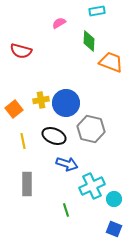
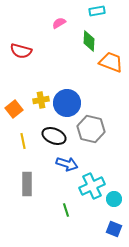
blue circle: moved 1 px right
